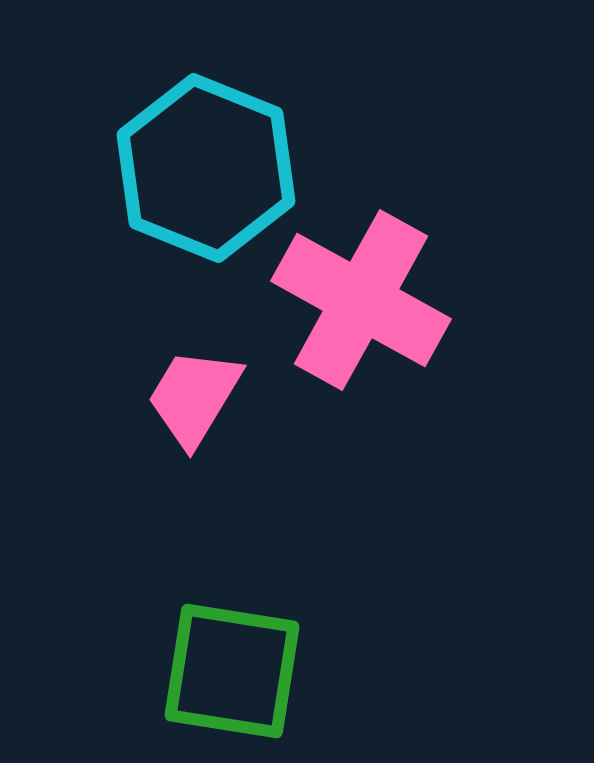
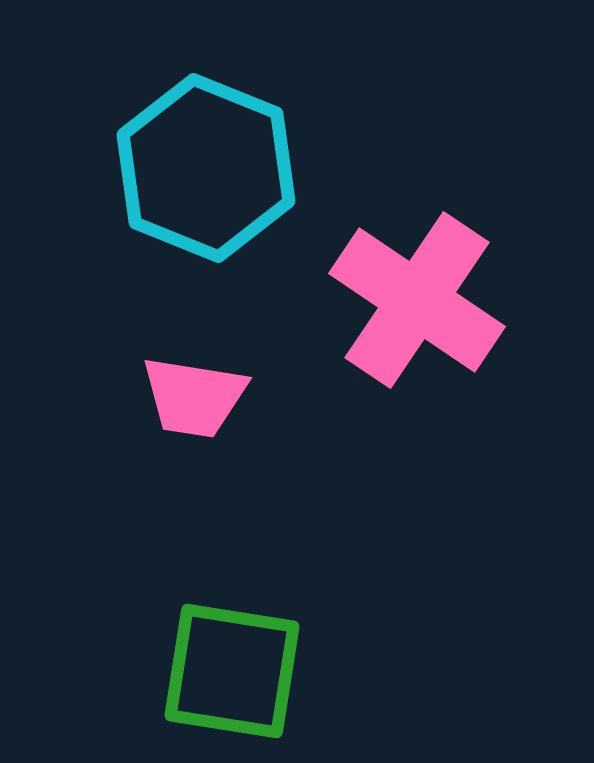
pink cross: moved 56 px right; rotated 5 degrees clockwise
pink trapezoid: rotated 112 degrees counterclockwise
